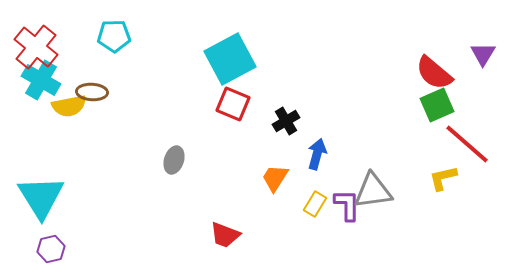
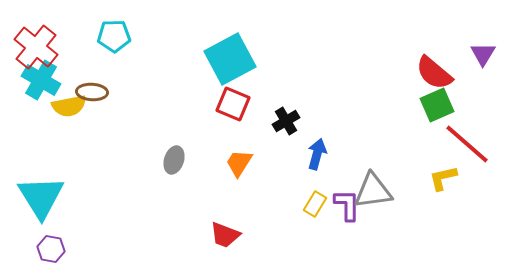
orange trapezoid: moved 36 px left, 15 px up
purple hexagon: rotated 24 degrees clockwise
